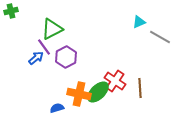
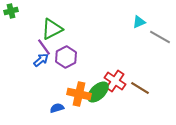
blue arrow: moved 5 px right, 2 px down
brown line: rotated 54 degrees counterclockwise
